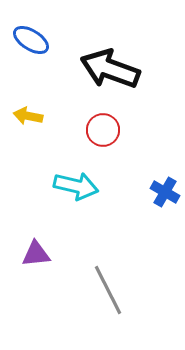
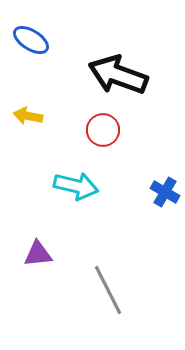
black arrow: moved 8 px right, 6 px down
purple triangle: moved 2 px right
